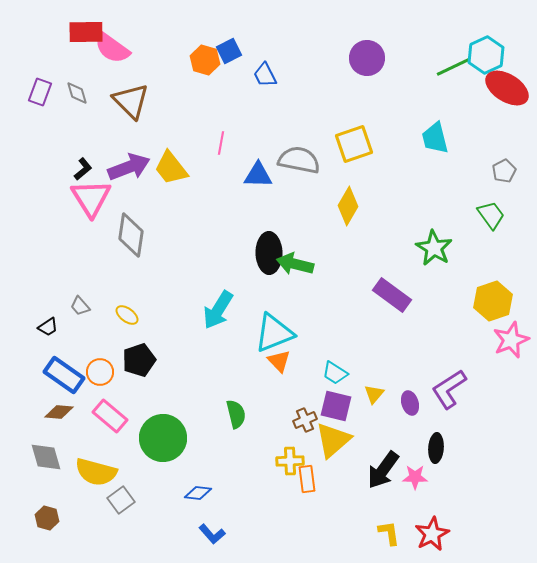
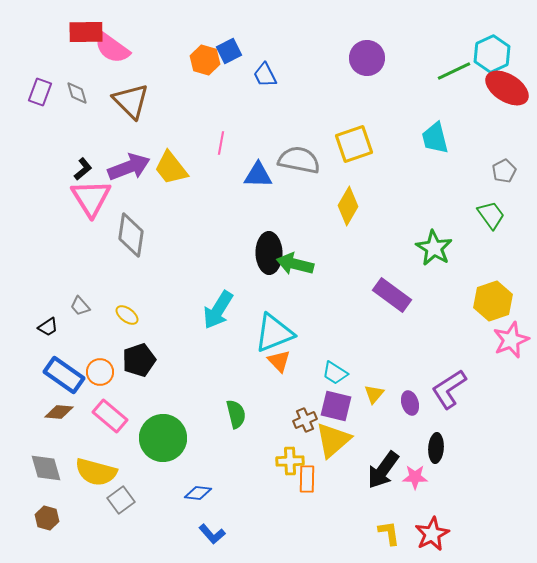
cyan hexagon at (486, 55): moved 6 px right, 1 px up
green line at (453, 67): moved 1 px right, 4 px down
gray diamond at (46, 457): moved 11 px down
orange rectangle at (307, 479): rotated 8 degrees clockwise
